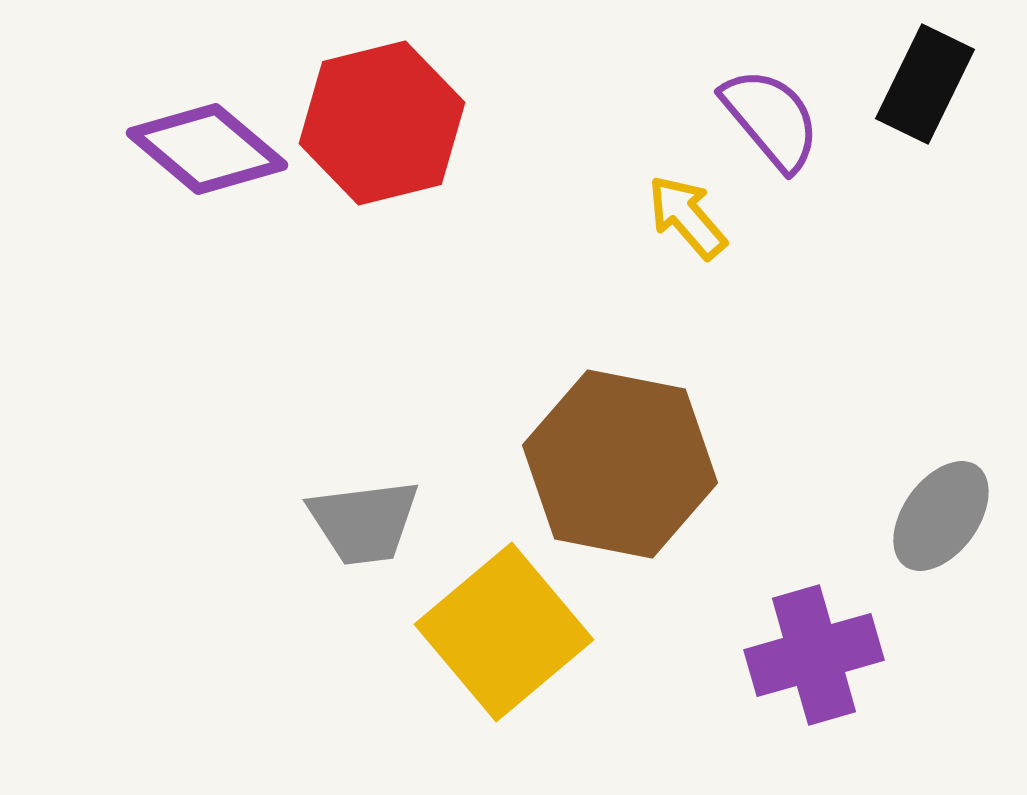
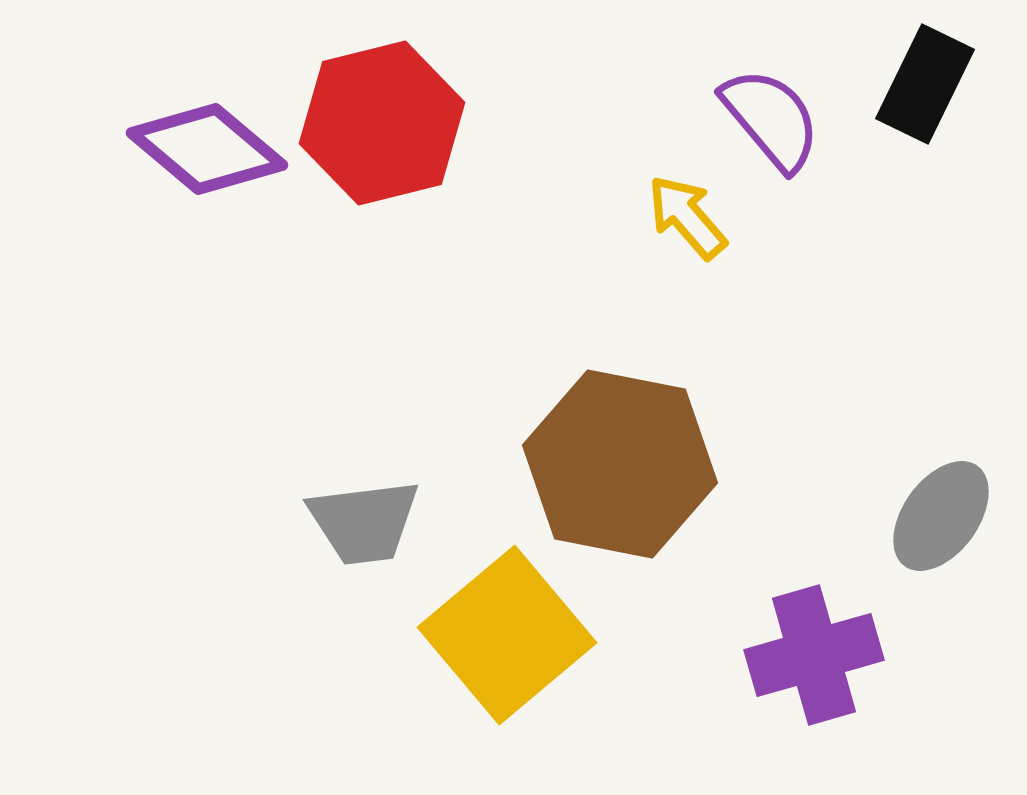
yellow square: moved 3 px right, 3 px down
